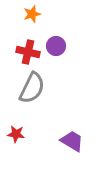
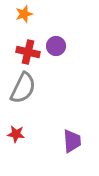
orange star: moved 8 px left
gray semicircle: moved 9 px left
purple trapezoid: rotated 55 degrees clockwise
